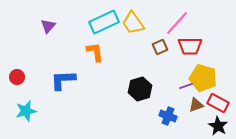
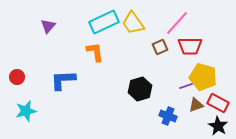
yellow pentagon: moved 1 px up
